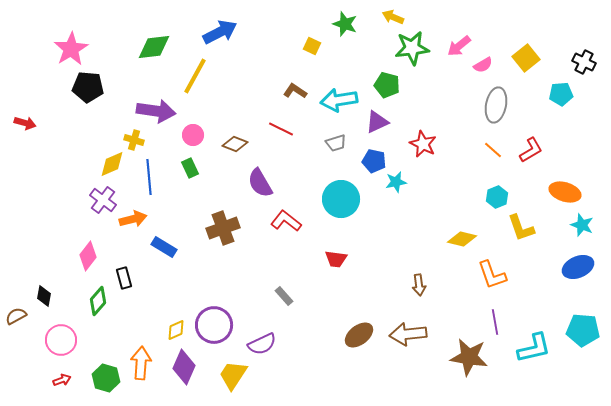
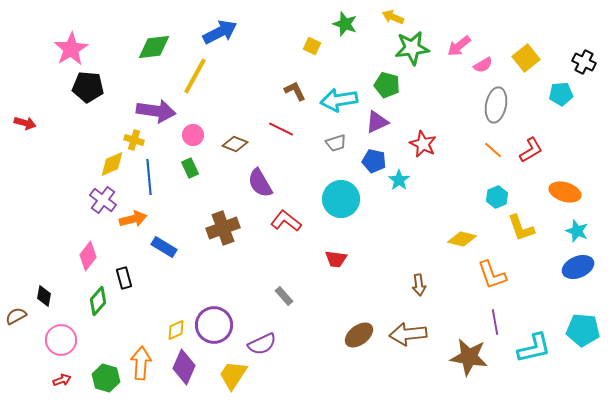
brown L-shape at (295, 91): rotated 30 degrees clockwise
cyan star at (396, 182): moved 3 px right, 2 px up; rotated 25 degrees counterclockwise
cyan star at (582, 225): moved 5 px left, 6 px down
